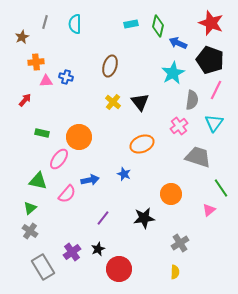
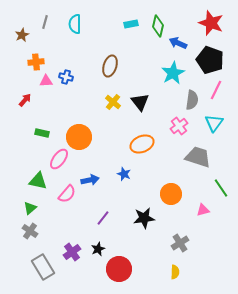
brown star at (22, 37): moved 2 px up
pink triangle at (209, 210): moved 6 px left; rotated 24 degrees clockwise
